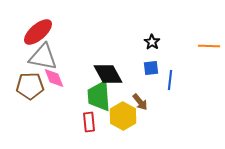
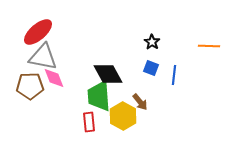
blue square: rotated 28 degrees clockwise
blue line: moved 4 px right, 5 px up
